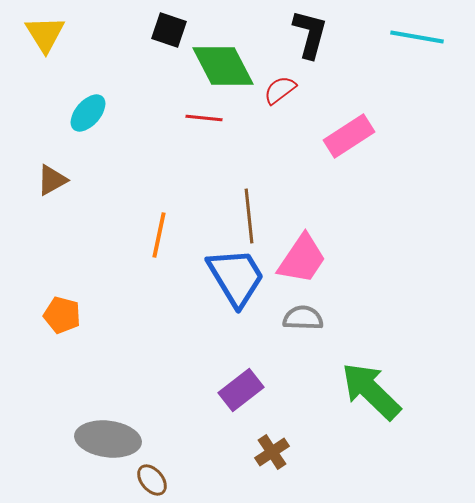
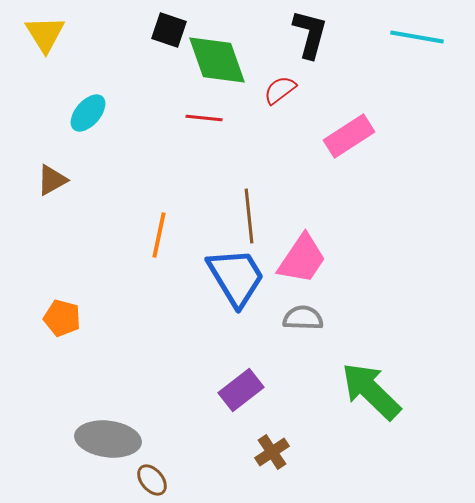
green diamond: moved 6 px left, 6 px up; rotated 8 degrees clockwise
orange pentagon: moved 3 px down
